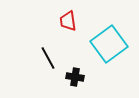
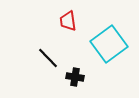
black line: rotated 15 degrees counterclockwise
